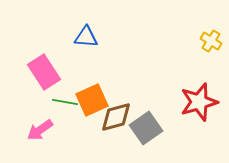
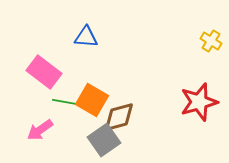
pink rectangle: rotated 20 degrees counterclockwise
orange square: rotated 36 degrees counterclockwise
brown diamond: moved 3 px right
gray square: moved 42 px left, 12 px down
